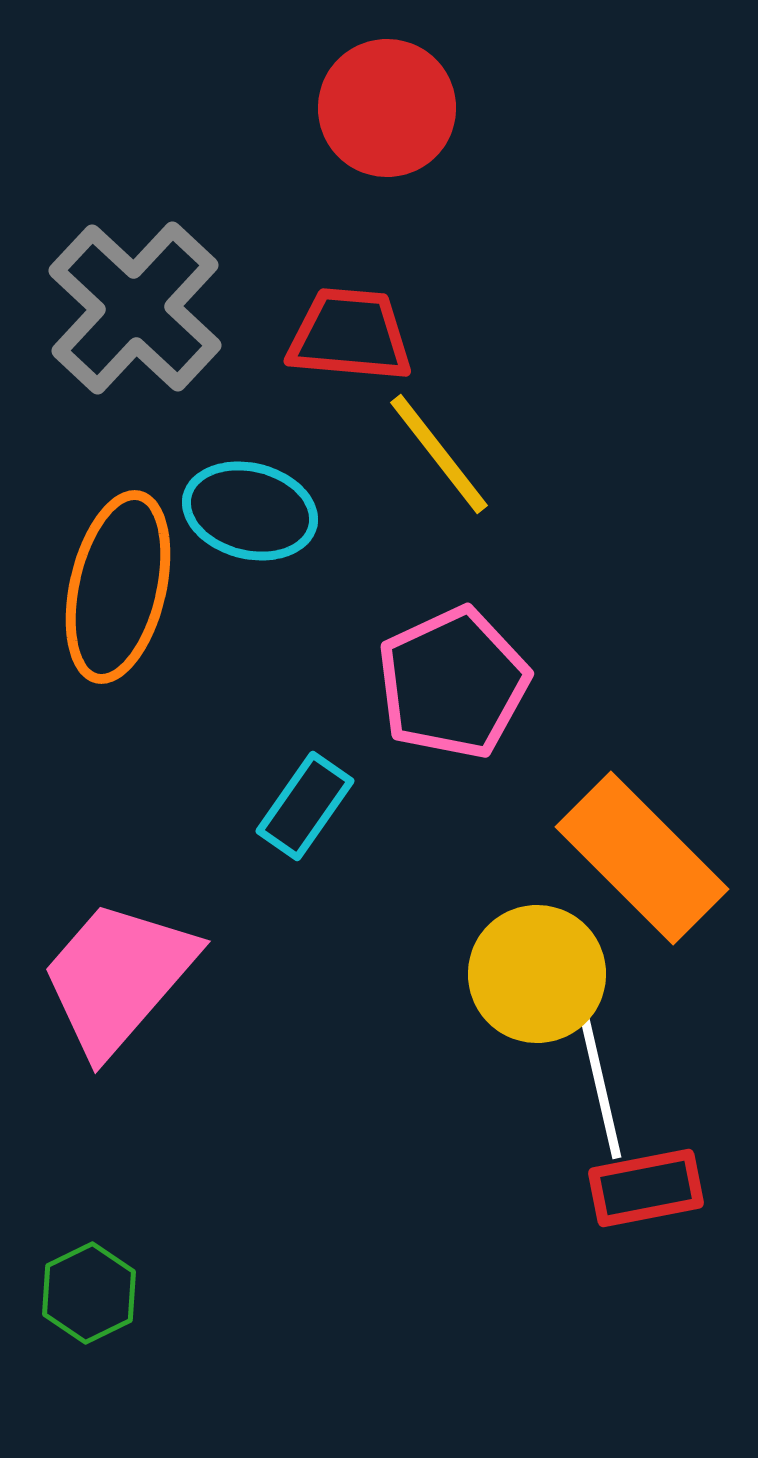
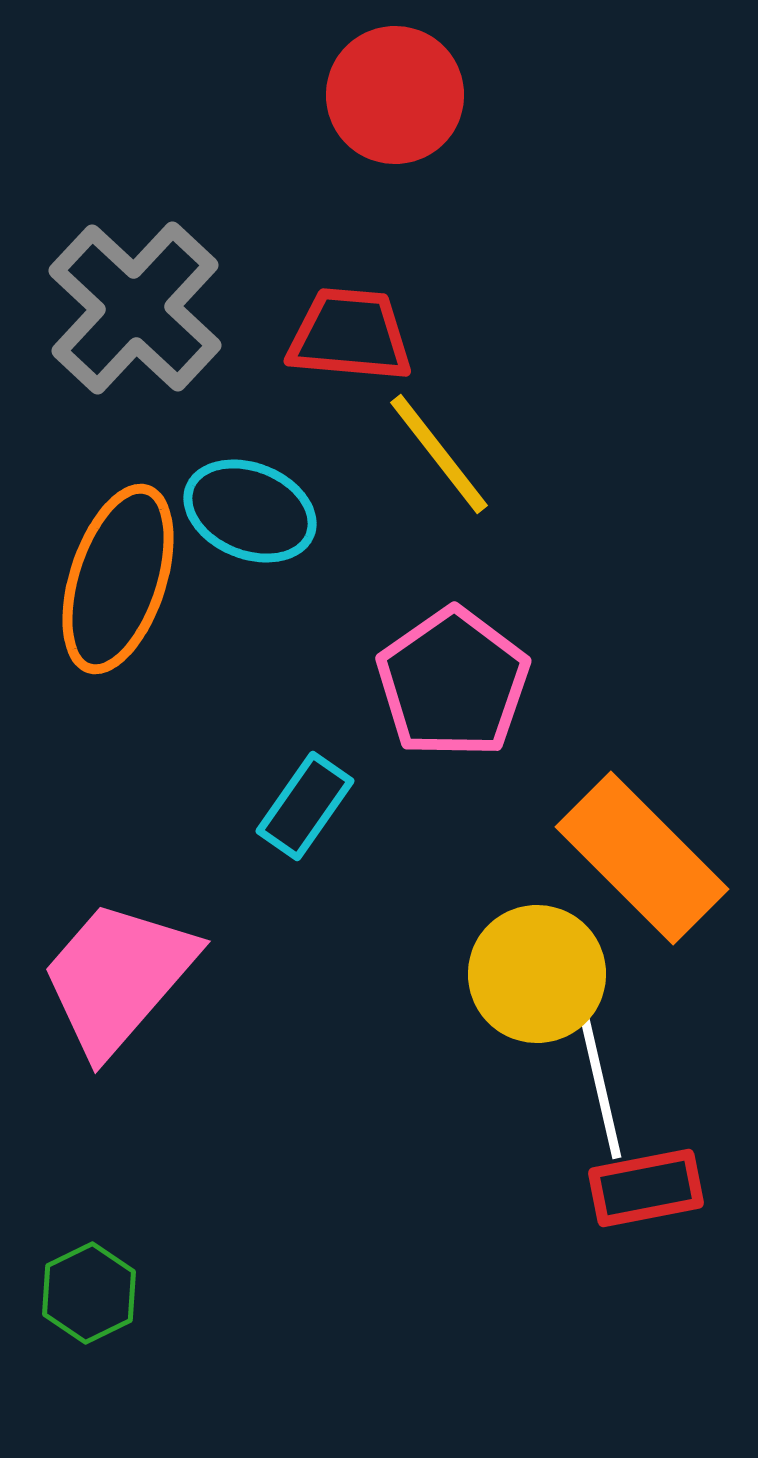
red circle: moved 8 px right, 13 px up
cyan ellipse: rotated 8 degrees clockwise
orange ellipse: moved 8 px up; rotated 5 degrees clockwise
pink pentagon: rotated 10 degrees counterclockwise
